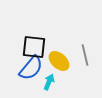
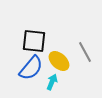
black square: moved 6 px up
gray line: moved 3 px up; rotated 15 degrees counterclockwise
cyan arrow: moved 3 px right
